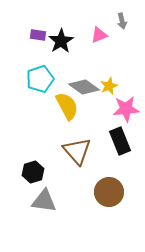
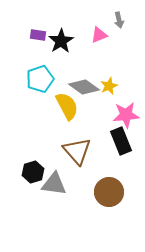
gray arrow: moved 3 px left, 1 px up
pink star: moved 6 px down
black rectangle: moved 1 px right
gray triangle: moved 10 px right, 17 px up
